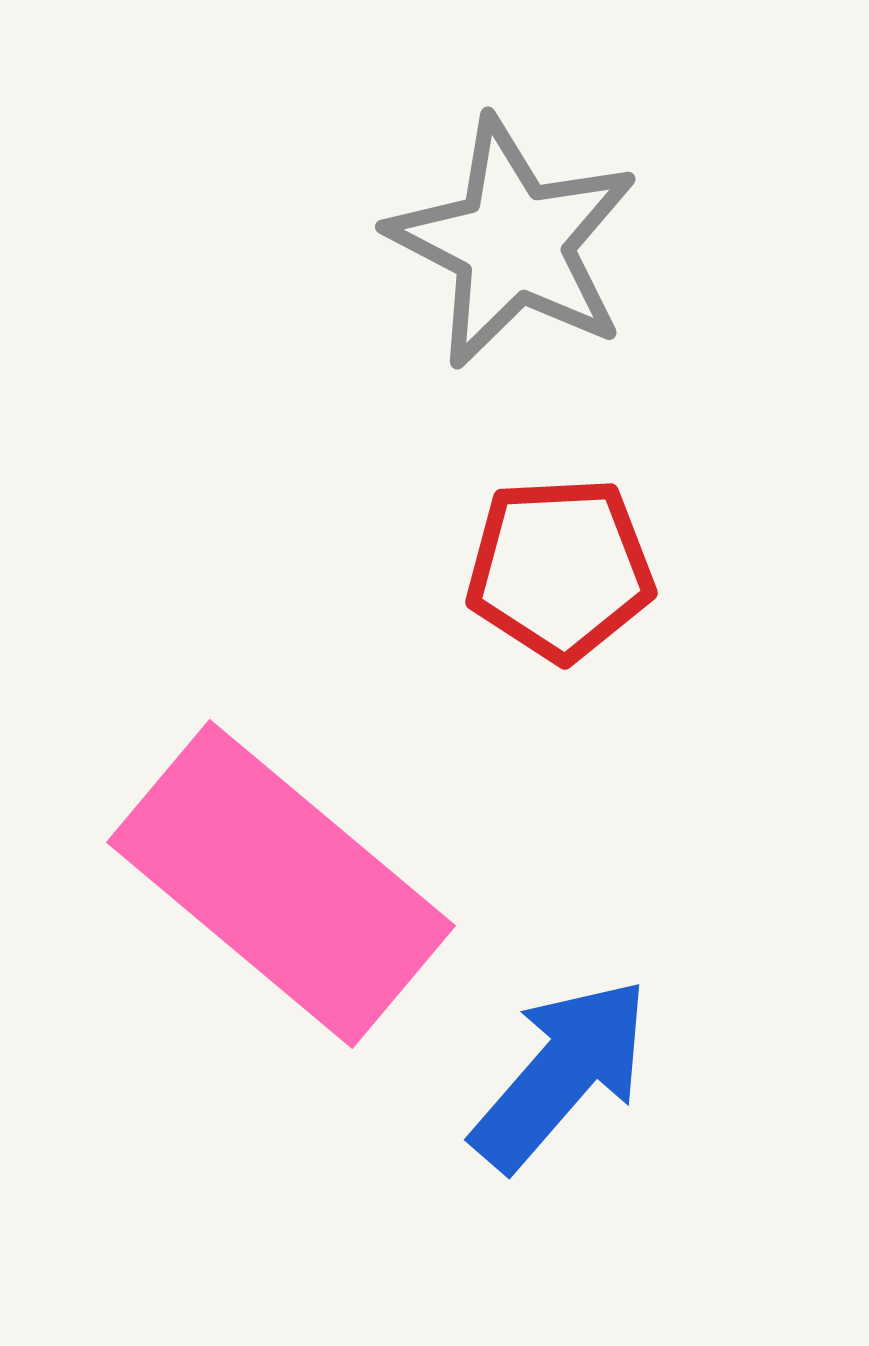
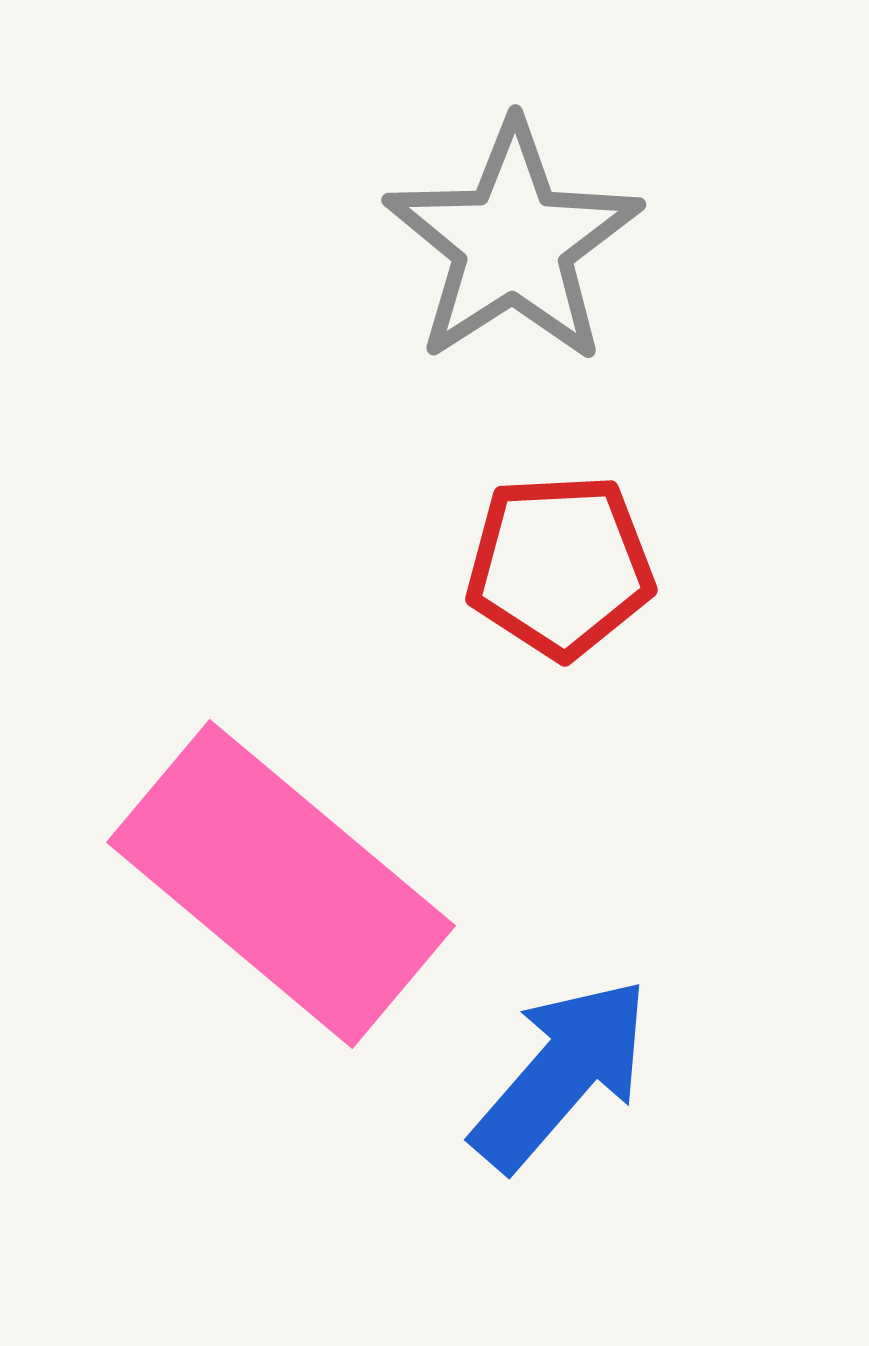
gray star: rotated 12 degrees clockwise
red pentagon: moved 3 px up
